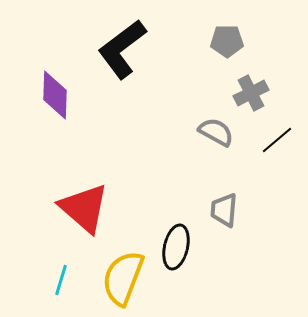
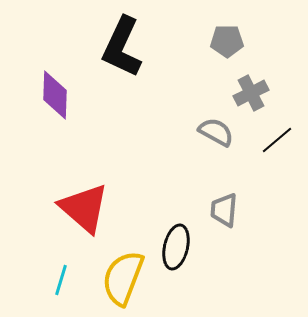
black L-shape: moved 2 px up; rotated 28 degrees counterclockwise
